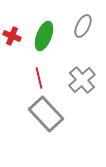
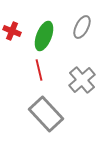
gray ellipse: moved 1 px left, 1 px down
red cross: moved 5 px up
red line: moved 8 px up
